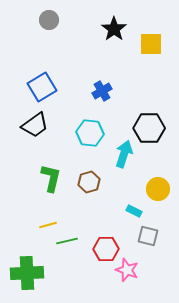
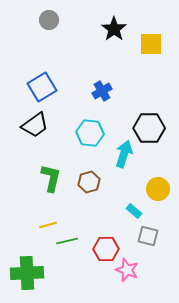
cyan rectangle: rotated 14 degrees clockwise
